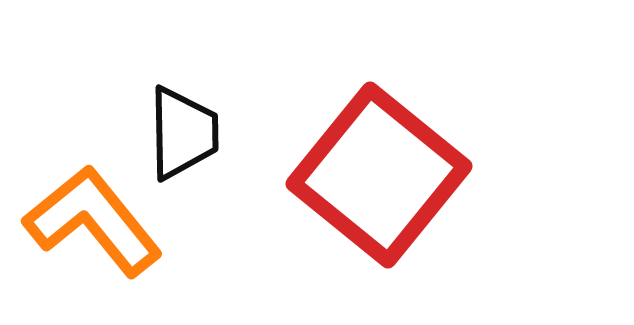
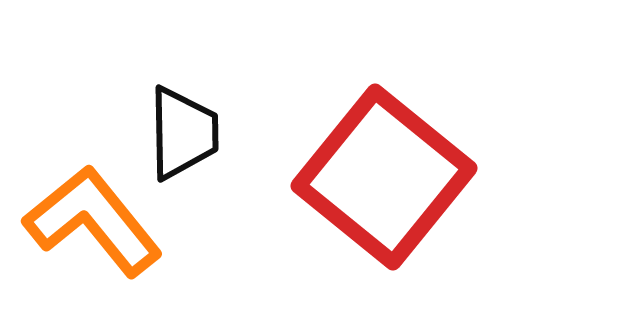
red square: moved 5 px right, 2 px down
